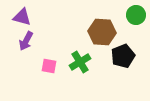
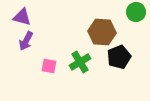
green circle: moved 3 px up
black pentagon: moved 4 px left, 1 px down
